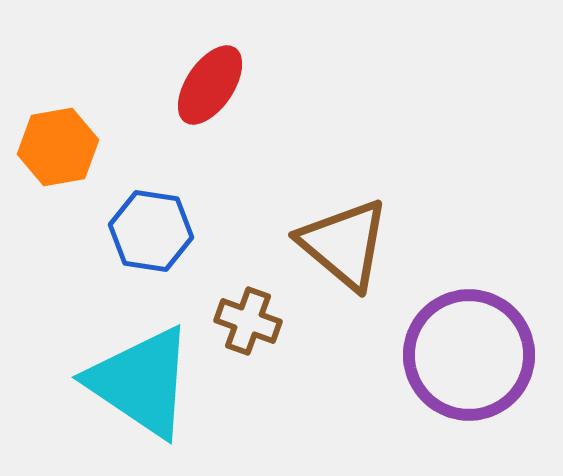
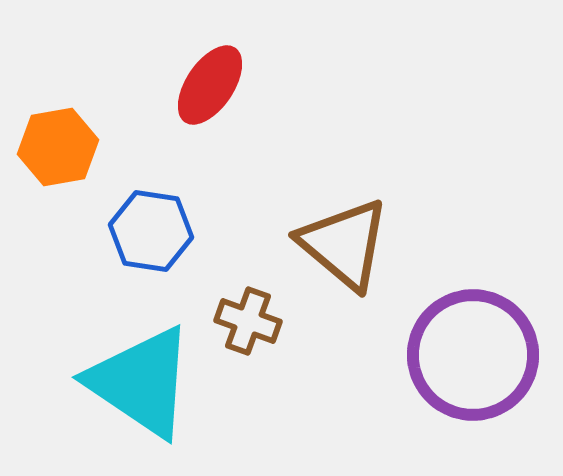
purple circle: moved 4 px right
